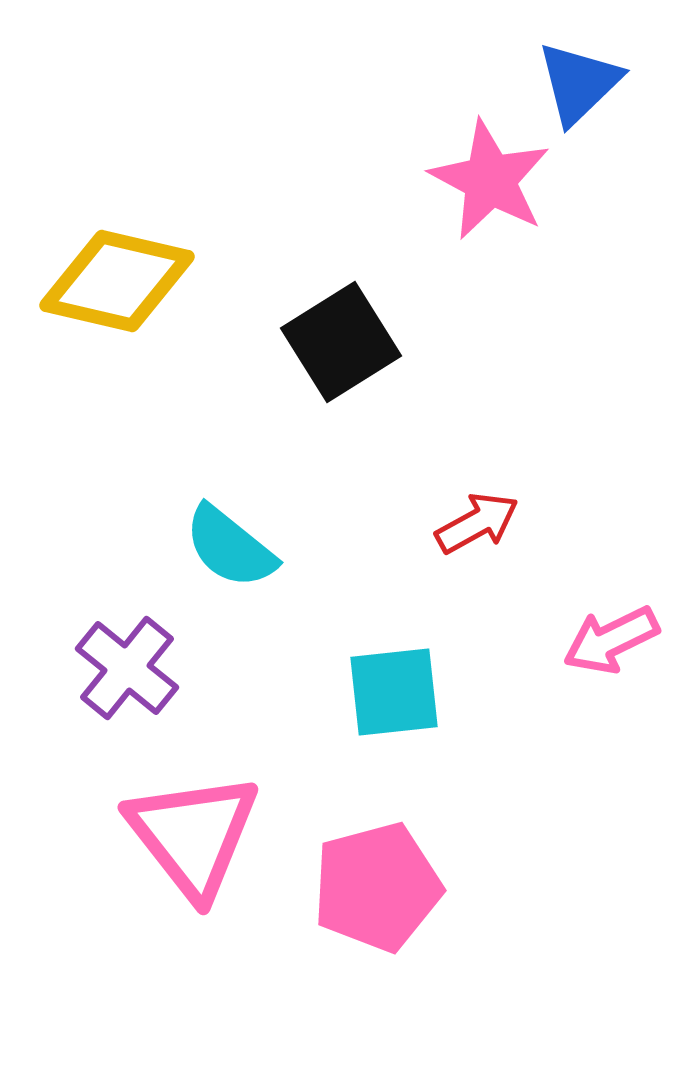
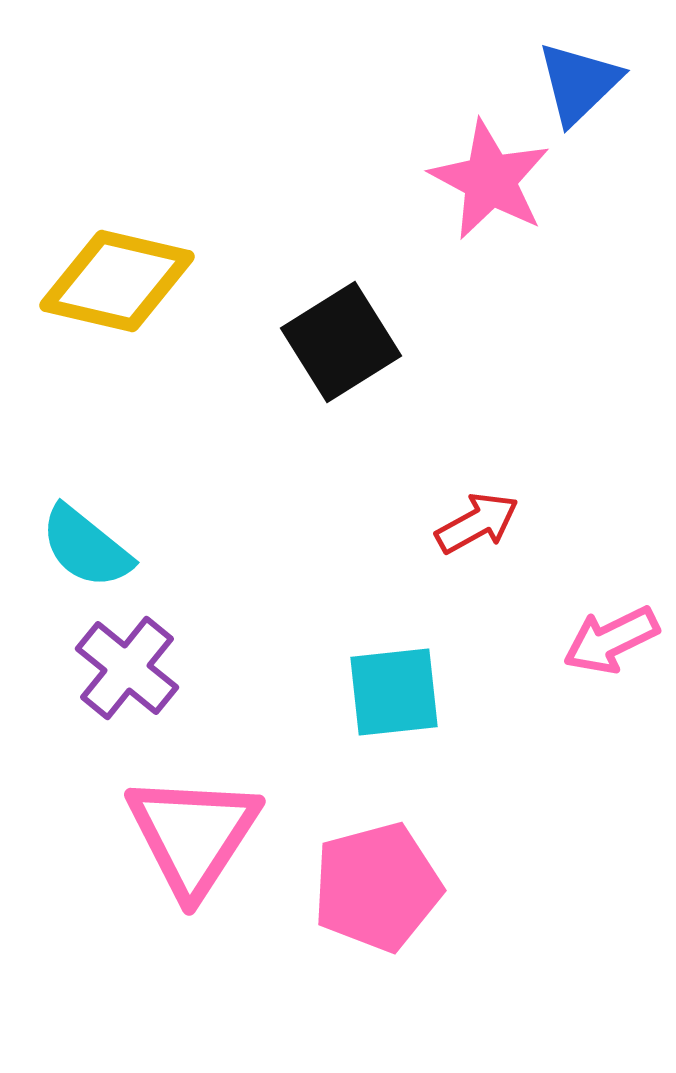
cyan semicircle: moved 144 px left
pink triangle: rotated 11 degrees clockwise
